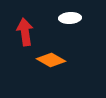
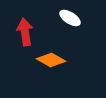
white ellipse: rotated 35 degrees clockwise
